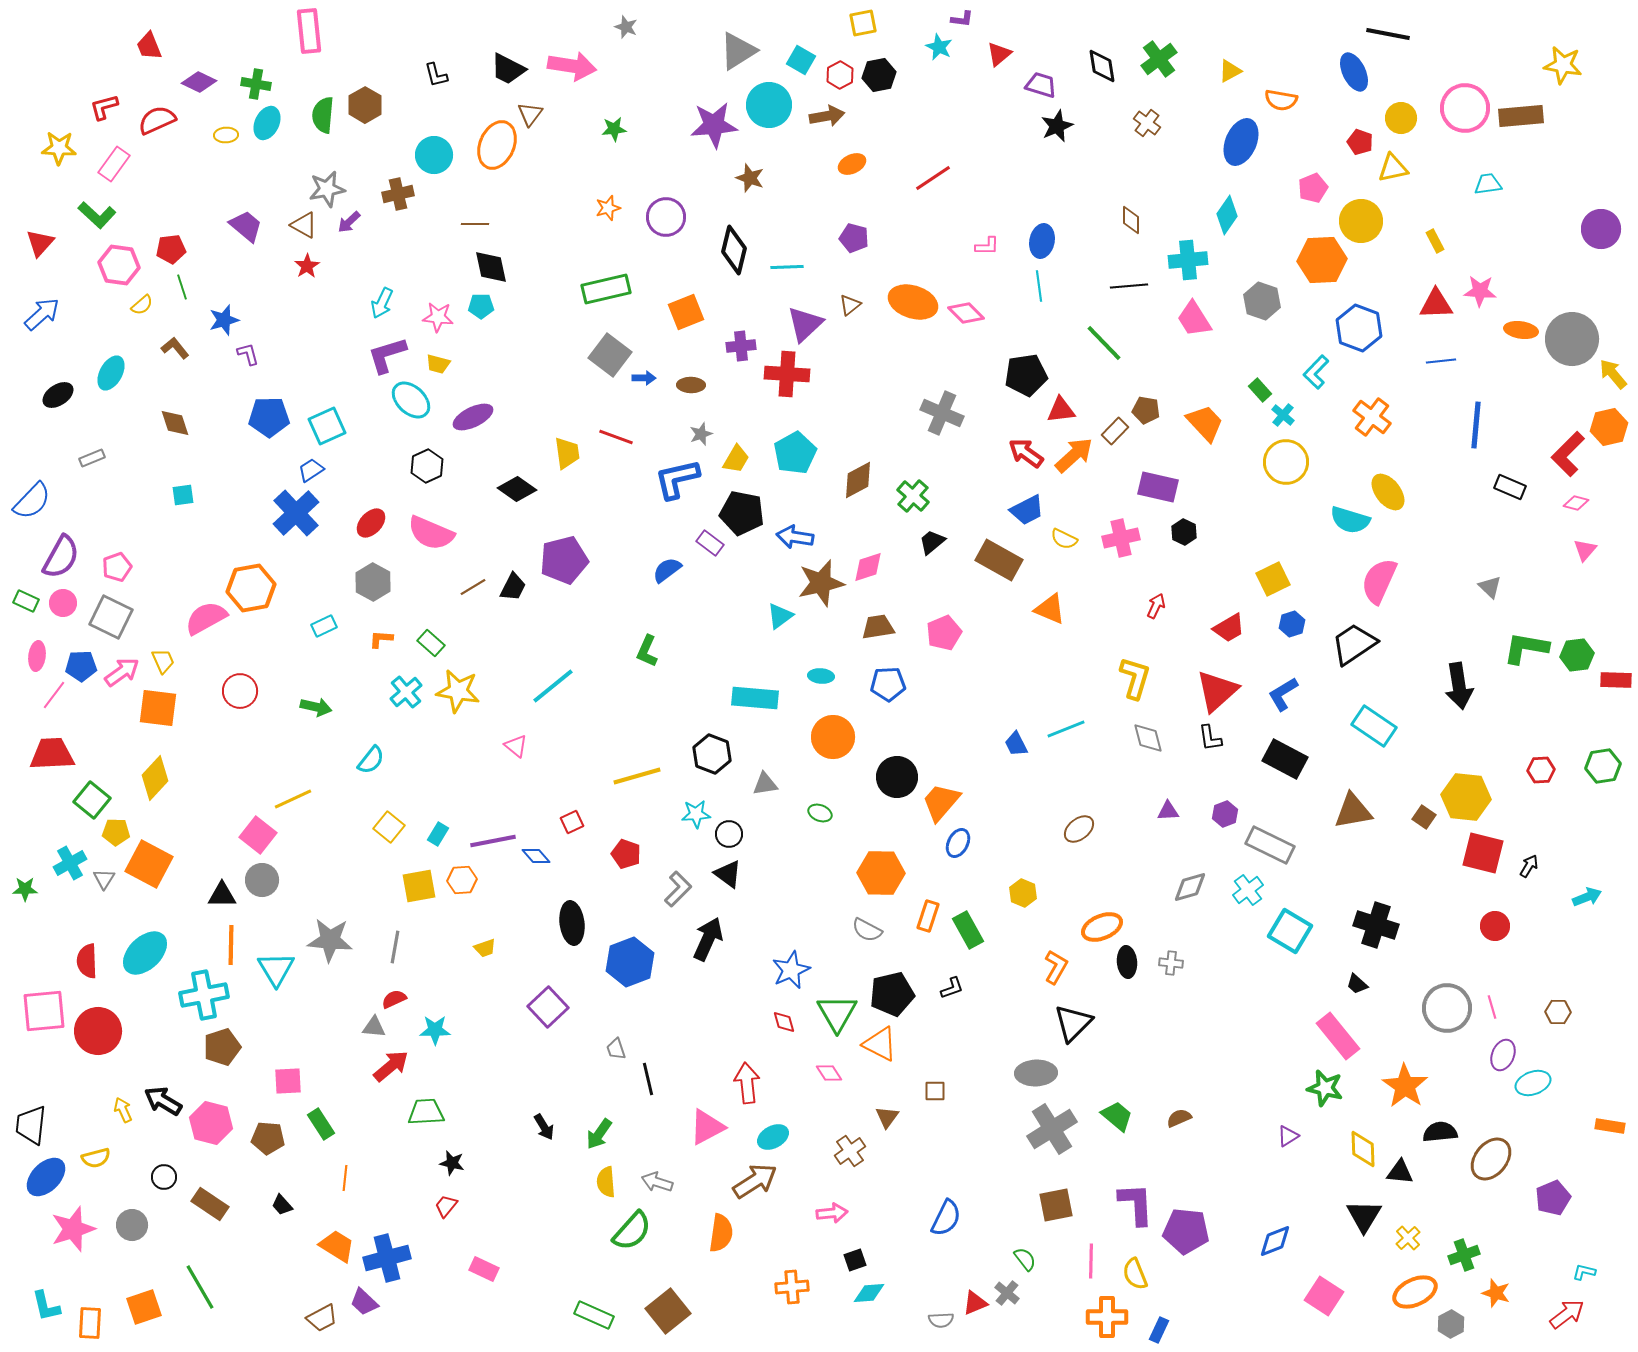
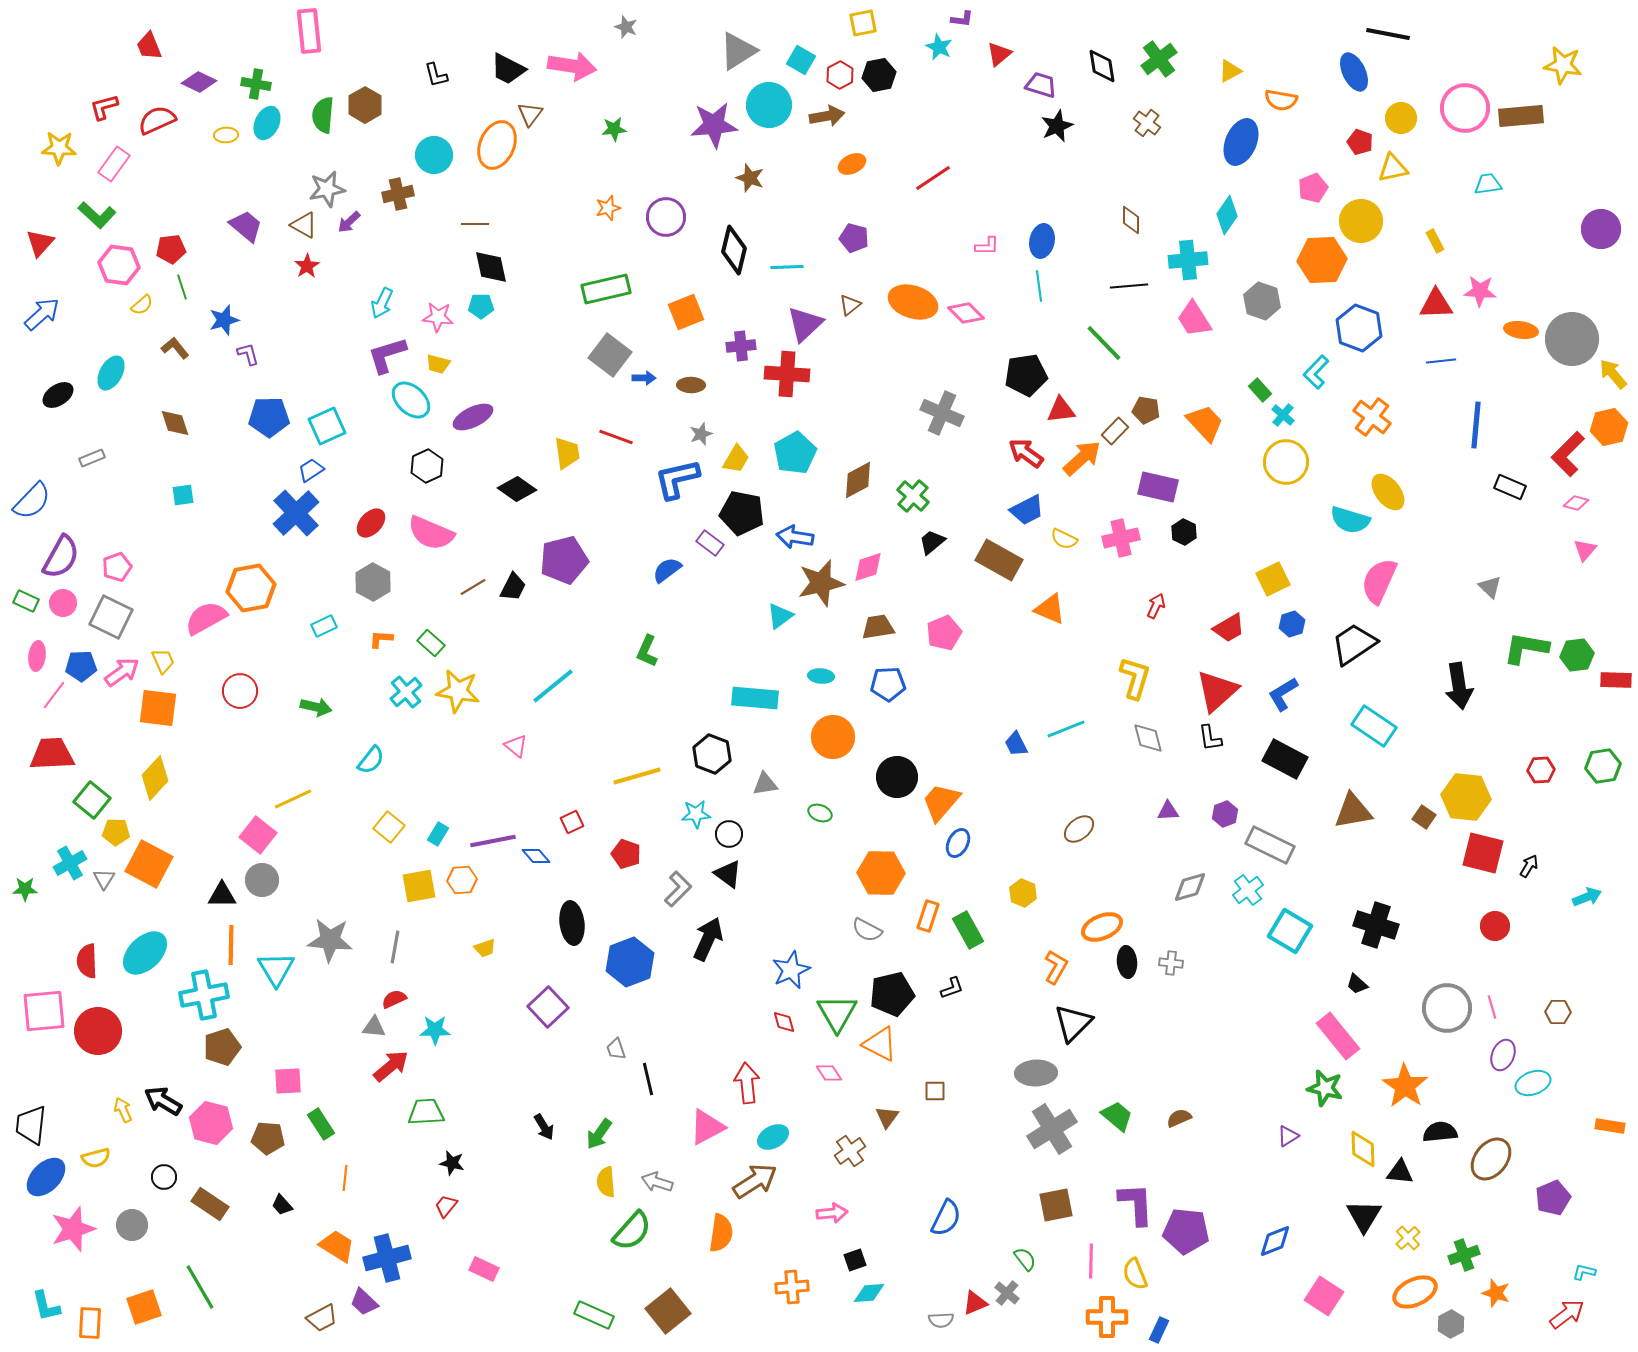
orange arrow at (1074, 455): moved 8 px right, 3 px down
